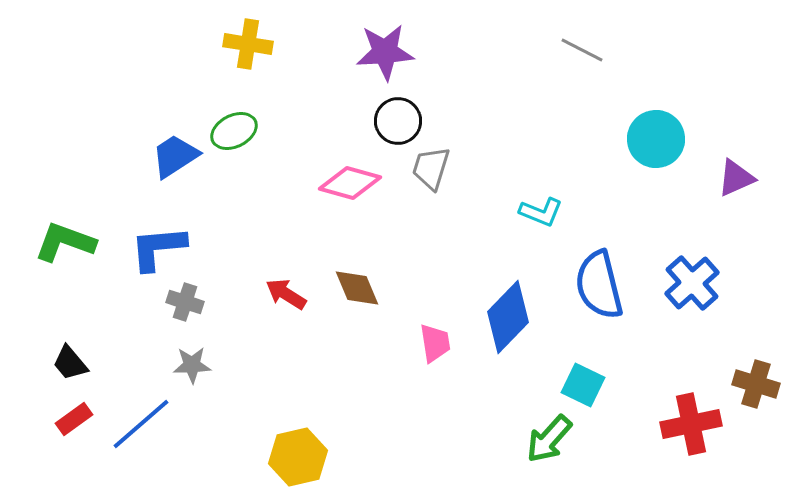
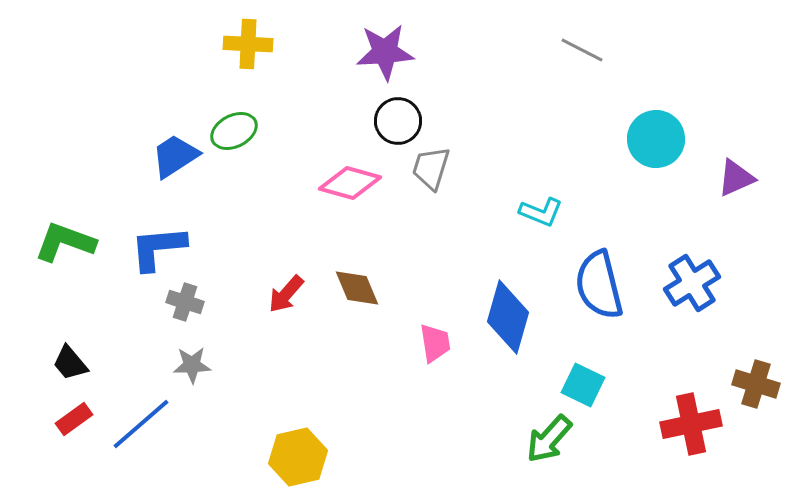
yellow cross: rotated 6 degrees counterclockwise
blue cross: rotated 10 degrees clockwise
red arrow: rotated 81 degrees counterclockwise
blue diamond: rotated 28 degrees counterclockwise
